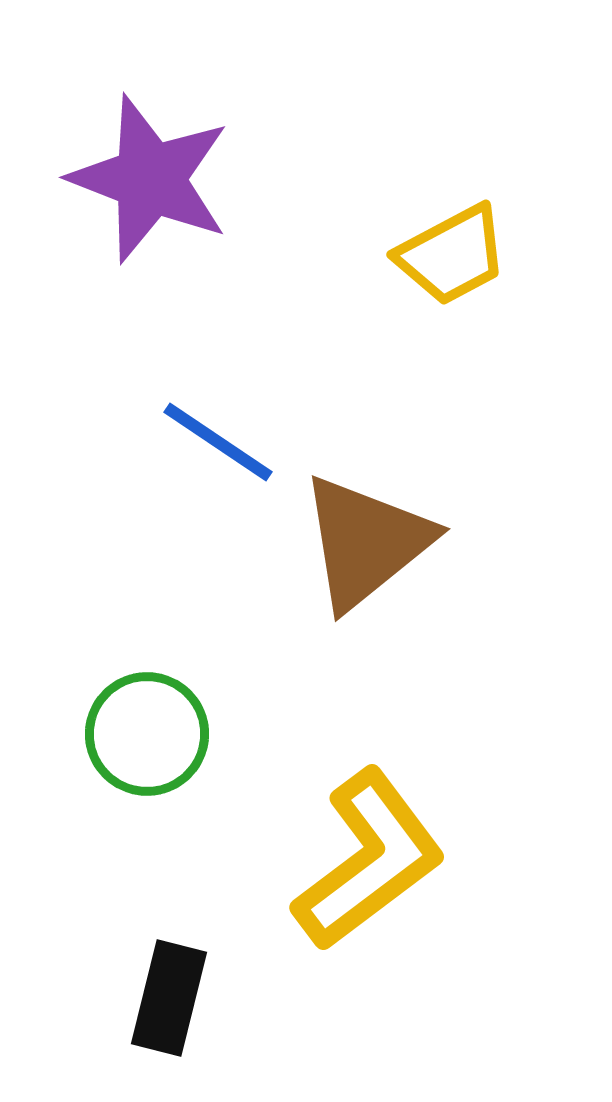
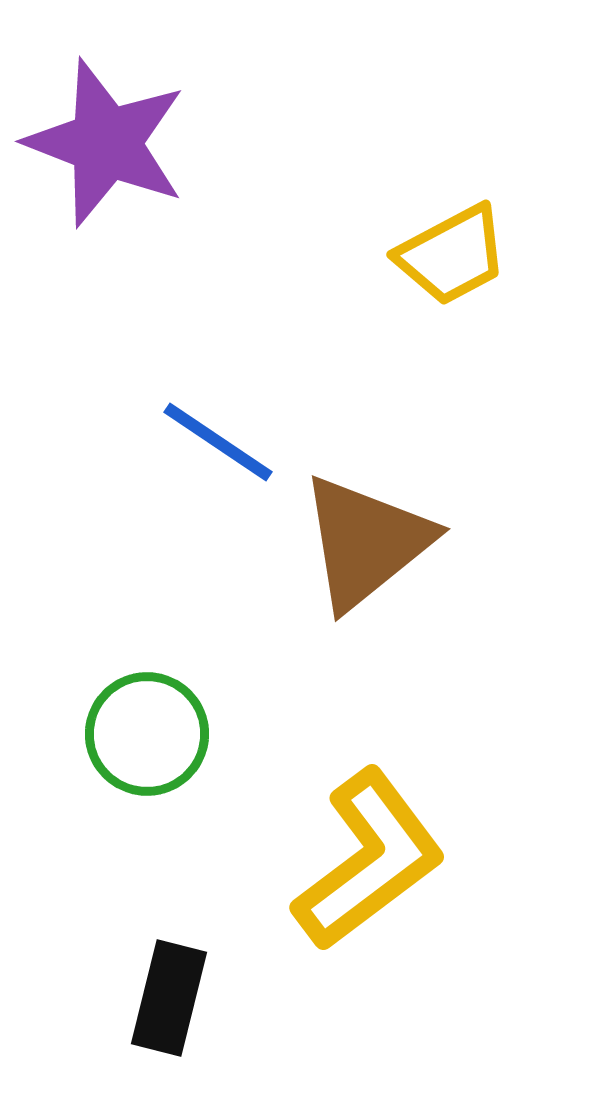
purple star: moved 44 px left, 36 px up
